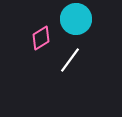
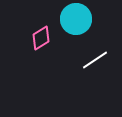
white line: moved 25 px right; rotated 20 degrees clockwise
